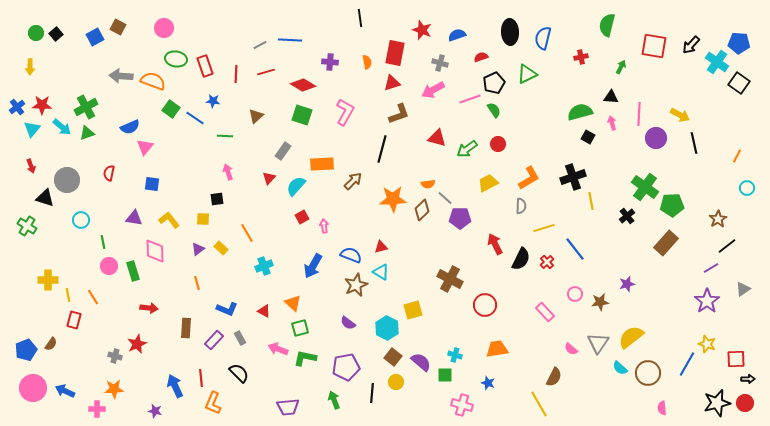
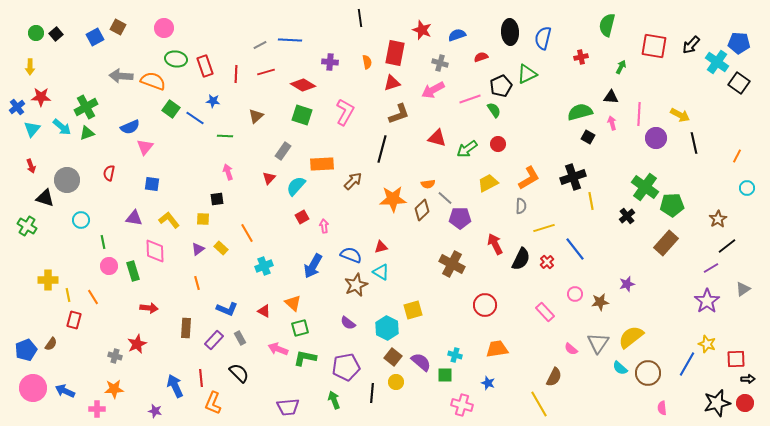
black pentagon at (494, 83): moved 7 px right, 3 px down
red star at (42, 105): moved 1 px left, 8 px up
brown cross at (450, 279): moved 2 px right, 15 px up
